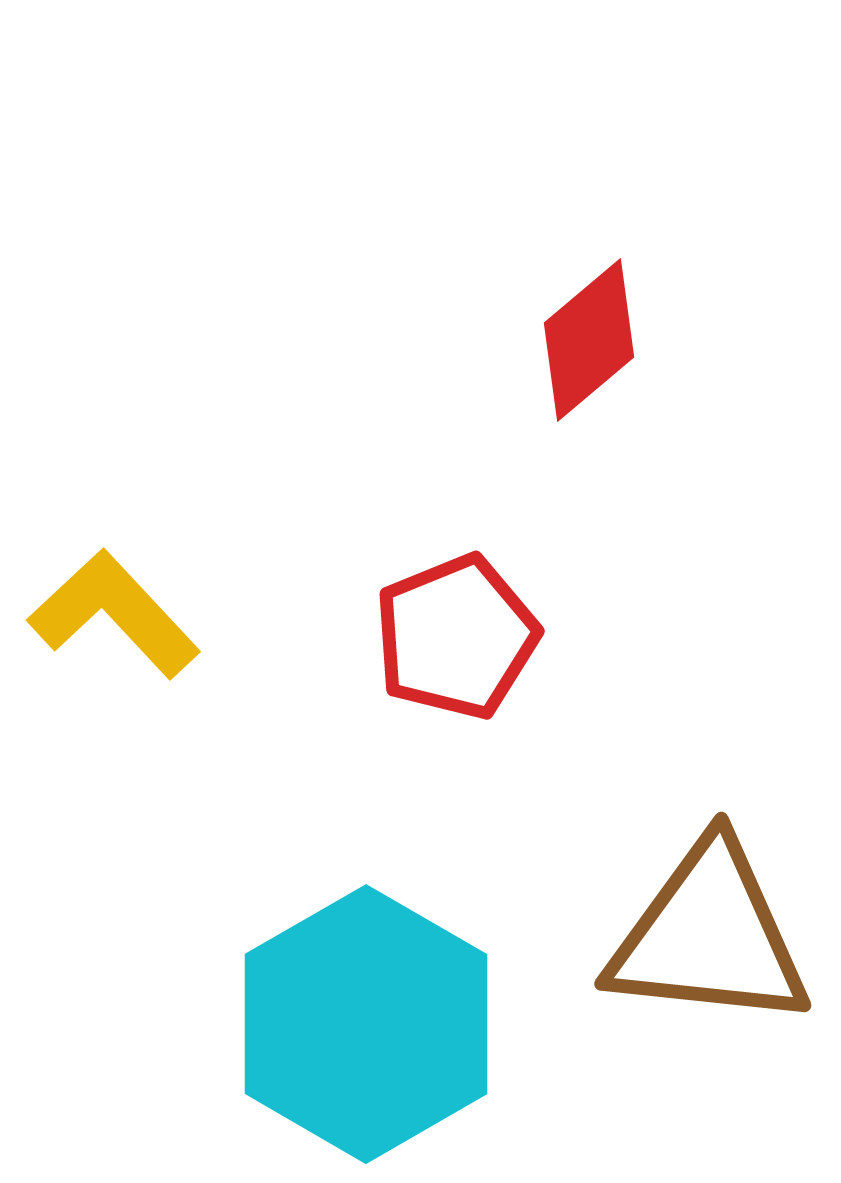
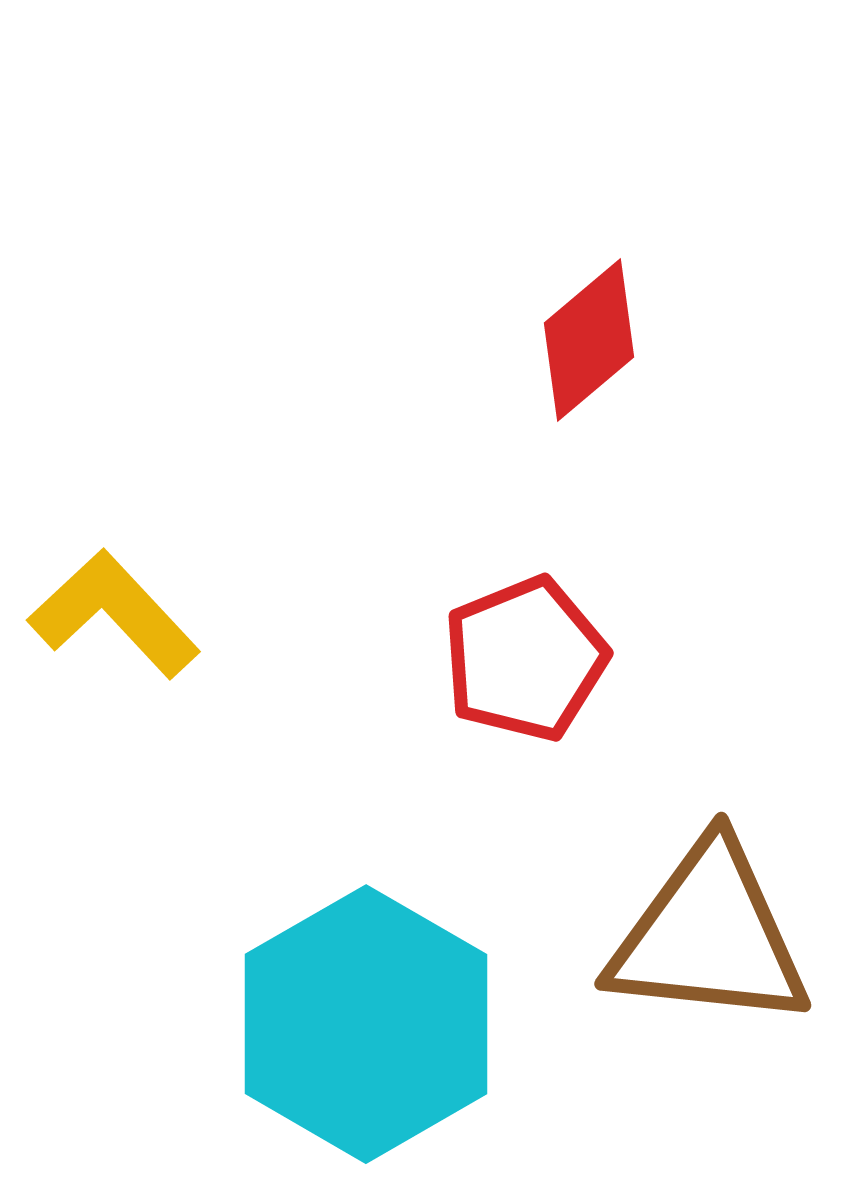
red pentagon: moved 69 px right, 22 px down
